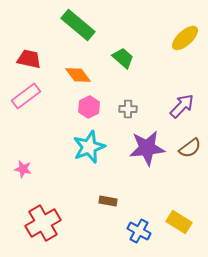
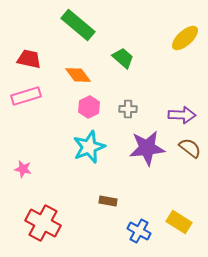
pink rectangle: rotated 20 degrees clockwise
purple arrow: moved 9 px down; rotated 48 degrees clockwise
brown semicircle: rotated 105 degrees counterclockwise
red cross: rotated 32 degrees counterclockwise
